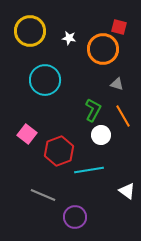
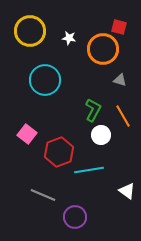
gray triangle: moved 3 px right, 4 px up
red hexagon: moved 1 px down
